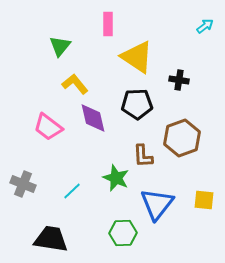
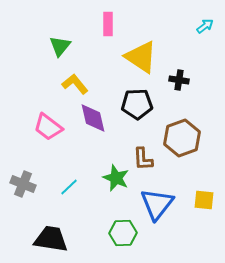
yellow triangle: moved 4 px right
brown L-shape: moved 3 px down
cyan line: moved 3 px left, 4 px up
